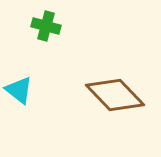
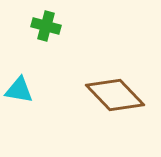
cyan triangle: rotated 28 degrees counterclockwise
